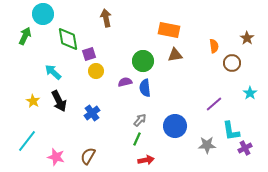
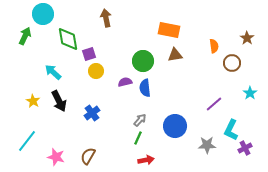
cyan L-shape: moved 1 px up; rotated 35 degrees clockwise
green line: moved 1 px right, 1 px up
